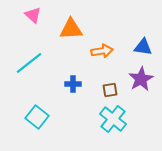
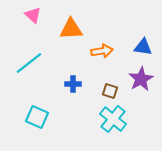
brown square: moved 1 px down; rotated 28 degrees clockwise
cyan square: rotated 15 degrees counterclockwise
